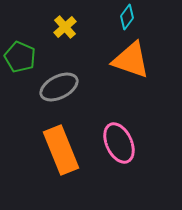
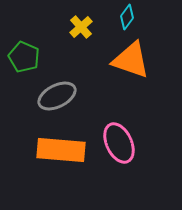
yellow cross: moved 16 px right
green pentagon: moved 4 px right
gray ellipse: moved 2 px left, 9 px down
orange rectangle: rotated 63 degrees counterclockwise
